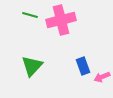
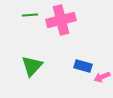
green line: rotated 21 degrees counterclockwise
blue rectangle: rotated 54 degrees counterclockwise
